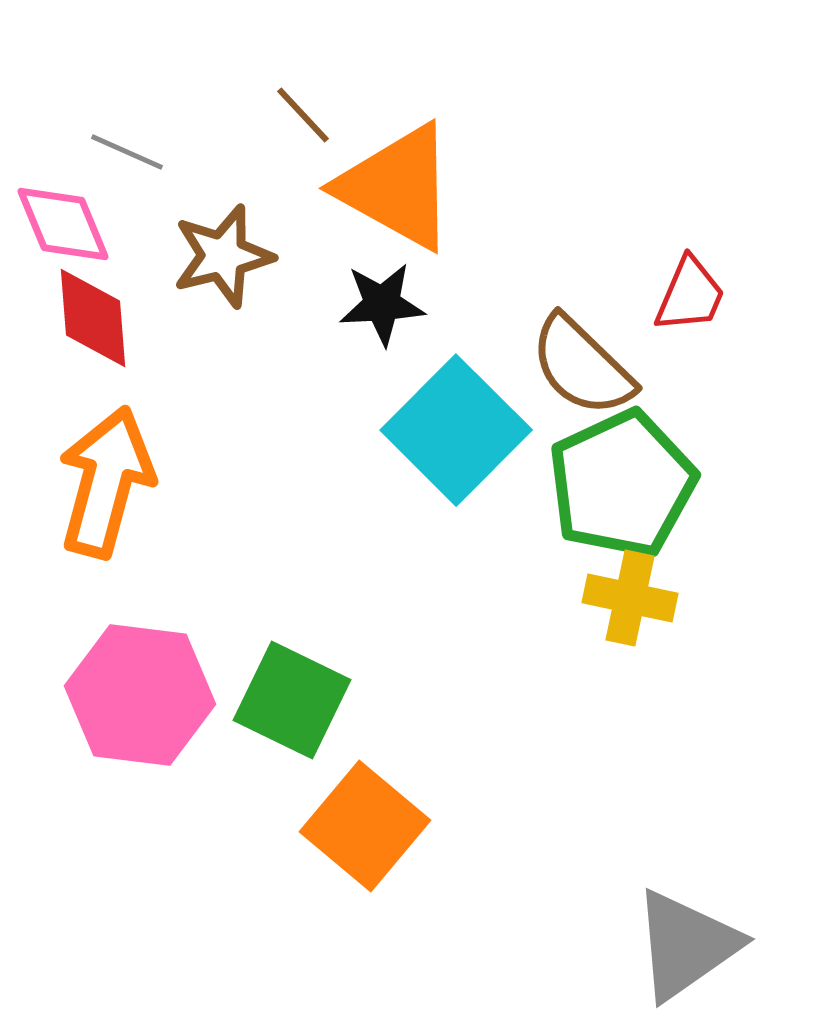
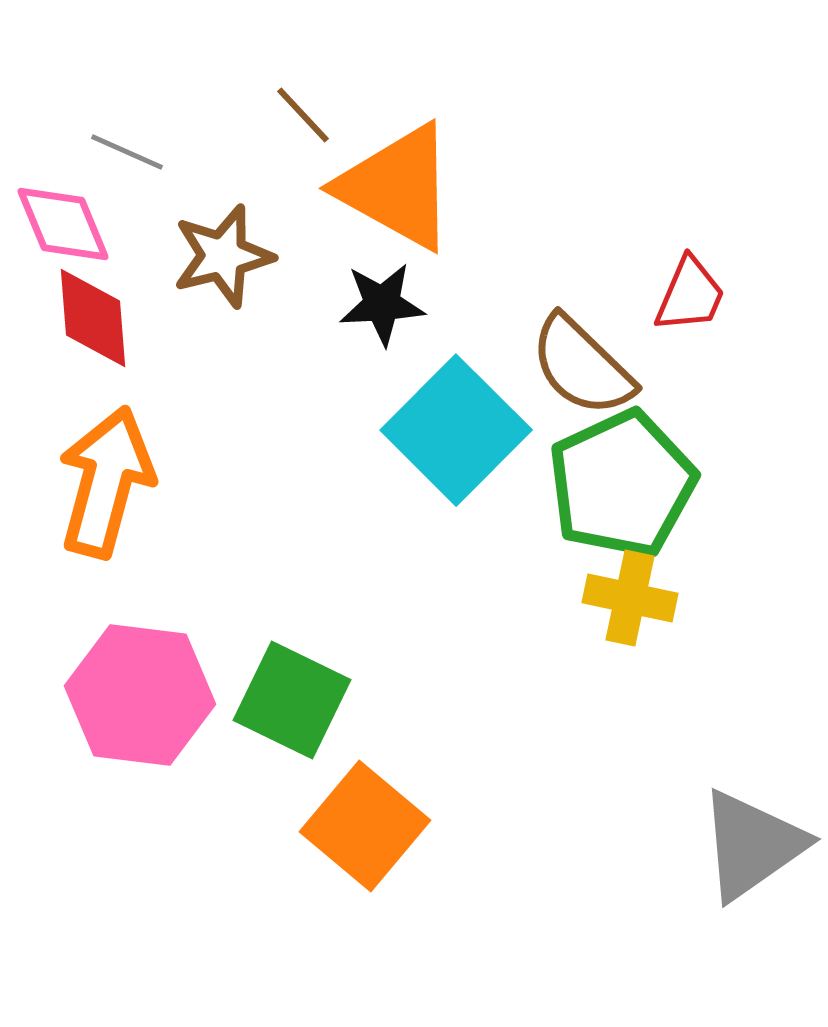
gray triangle: moved 66 px right, 100 px up
